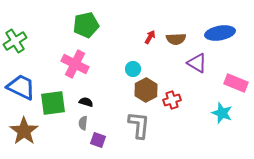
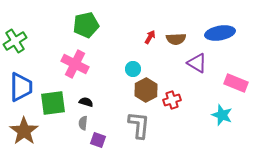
blue trapezoid: rotated 64 degrees clockwise
cyan star: moved 2 px down
